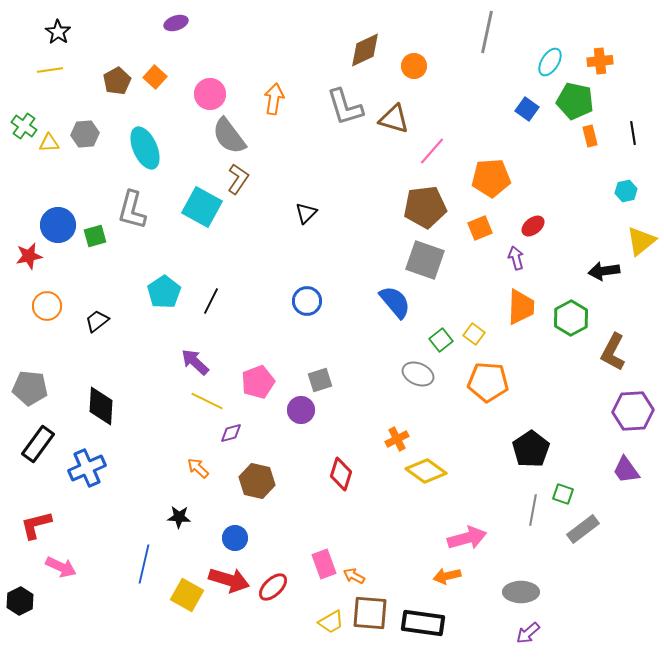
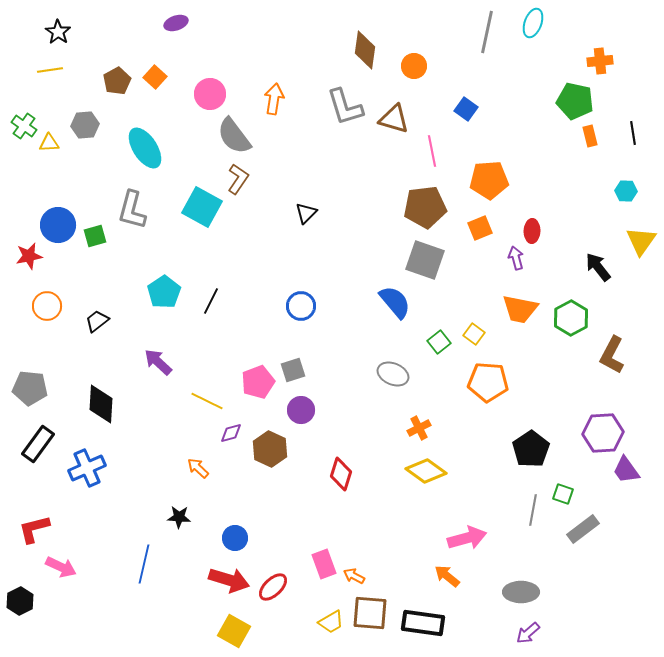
brown diamond at (365, 50): rotated 57 degrees counterclockwise
cyan ellipse at (550, 62): moved 17 px left, 39 px up; rotated 12 degrees counterclockwise
blue square at (527, 109): moved 61 px left
gray hexagon at (85, 134): moved 9 px up
gray semicircle at (229, 136): moved 5 px right
cyan ellipse at (145, 148): rotated 9 degrees counterclockwise
pink line at (432, 151): rotated 52 degrees counterclockwise
orange pentagon at (491, 178): moved 2 px left, 2 px down
cyan hexagon at (626, 191): rotated 15 degrees clockwise
red ellipse at (533, 226): moved 1 px left, 5 px down; rotated 50 degrees counterclockwise
yellow triangle at (641, 241): rotated 16 degrees counterclockwise
black arrow at (604, 271): moved 6 px left, 4 px up; rotated 60 degrees clockwise
blue circle at (307, 301): moved 6 px left, 5 px down
orange trapezoid at (521, 307): moved 1 px left, 2 px down; rotated 99 degrees clockwise
green square at (441, 340): moved 2 px left, 2 px down
brown L-shape at (613, 352): moved 1 px left, 3 px down
purple arrow at (195, 362): moved 37 px left
gray ellipse at (418, 374): moved 25 px left
gray square at (320, 380): moved 27 px left, 10 px up
black diamond at (101, 406): moved 2 px up
purple hexagon at (633, 411): moved 30 px left, 22 px down
orange cross at (397, 439): moved 22 px right, 11 px up
brown hexagon at (257, 481): moved 13 px right, 32 px up; rotated 12 degrees clockwise
red L-shape at (36, 525): moved 2 px left, 4 px down
orange arrow at (447, 576): rotated 52 degrees clockwise
yellow square at (187, 595): moved 47 px right, 36 px down
